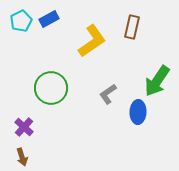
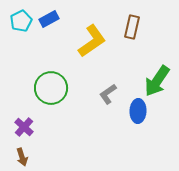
blue ellipse: moved 1 px up
